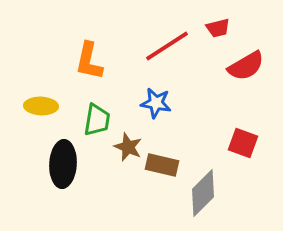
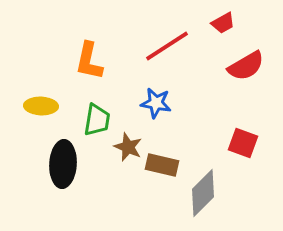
red trapezoid: moved 5 px right, 5 px up; rotated 15 degrees counterclockwise
